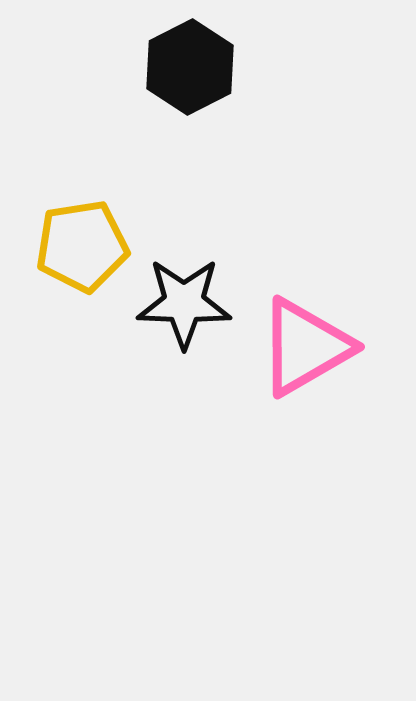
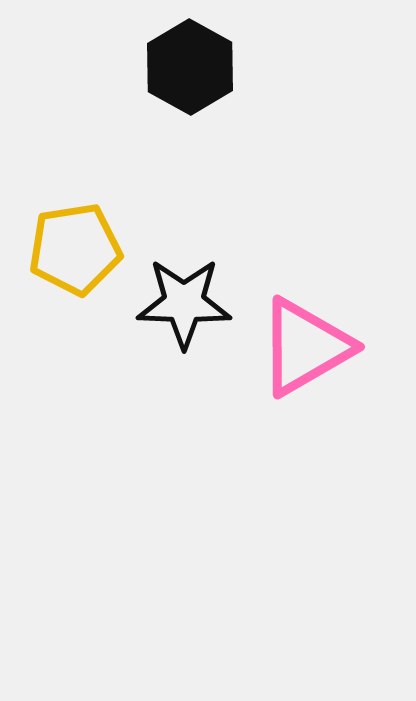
black hexagon: rotated 4 degrees counterclockwise
yellow pentagon: moved 7 px left, 3 px down
